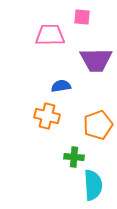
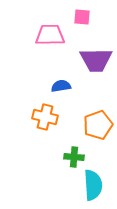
orange cross: moved 2 px left, 1 px down
